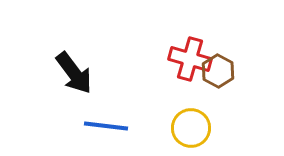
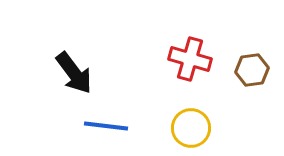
brown hexagon: moved 34 px right, 1 px up; rotated 24 degrees clockwise
